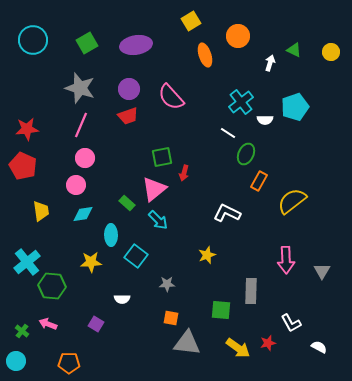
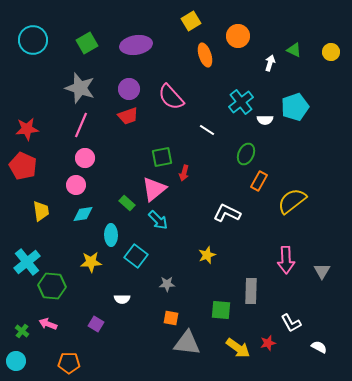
white line at (228, 133): moved 21 px left, 3 px up
